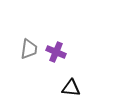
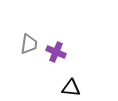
gray trapezoid: moved 5 px up
